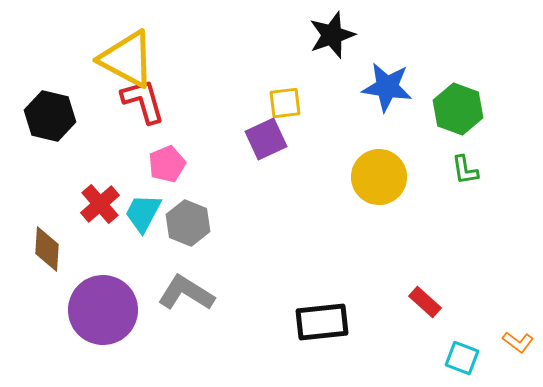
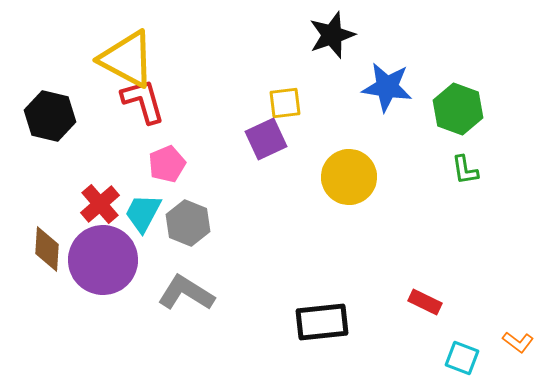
yellow circle: moved 30 px left
red rectangle: rotated 16 degrees counterclockwise
purple circle: moved 50 px up
